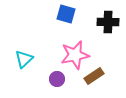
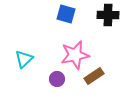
black cross: moved 7 px up
